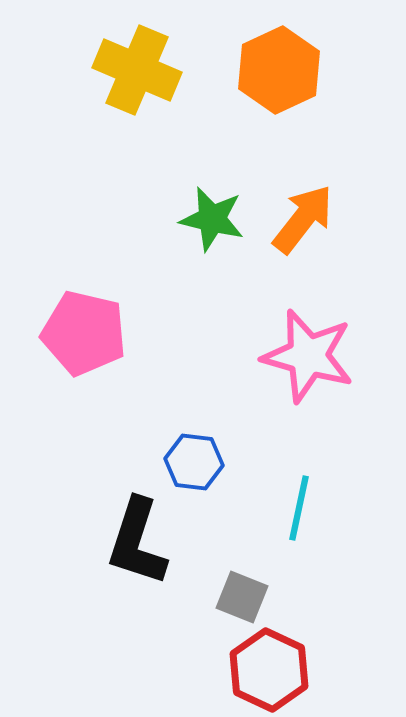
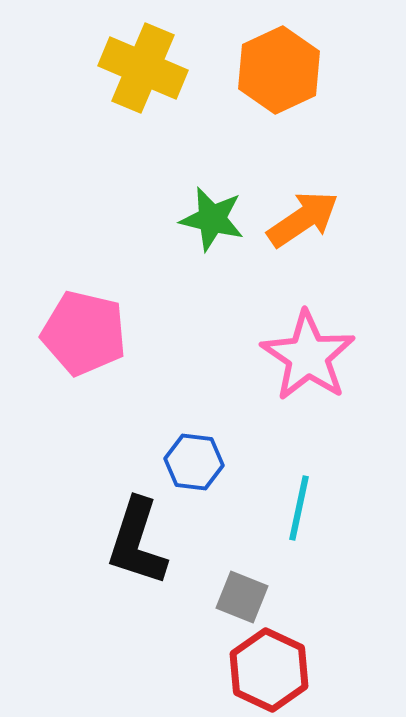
yellow cross: moved 6 px right, 2 px up
orange arrow: rotated 18 degrees clockwise
pink star: rotated 18 degrees clockwise
